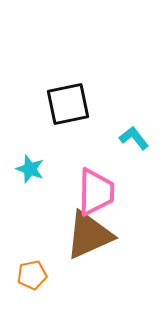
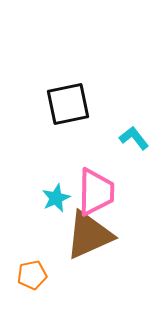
cyan star: moved 26 px right, 29 px down; rotated 28 degrees clockwise
